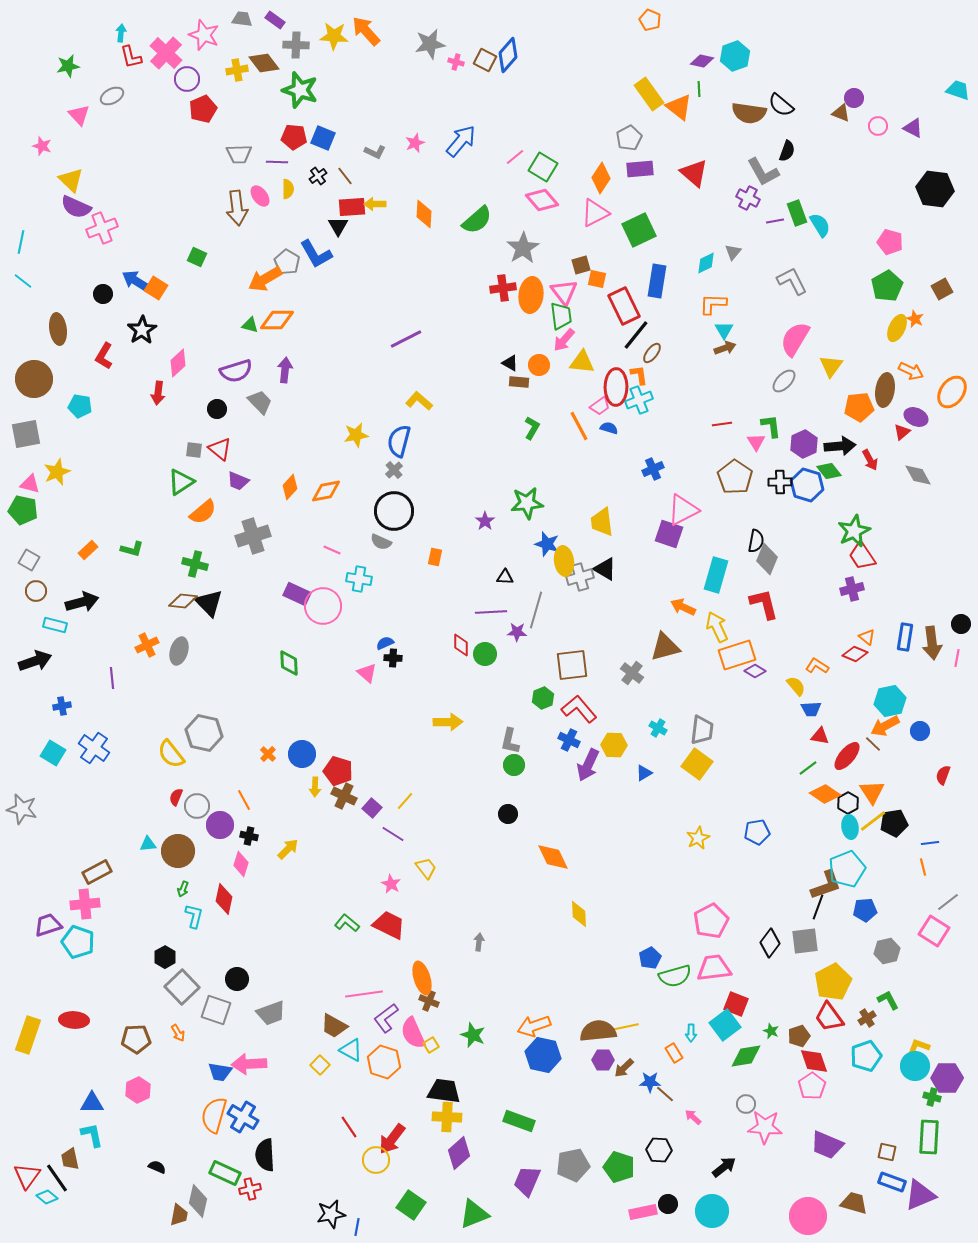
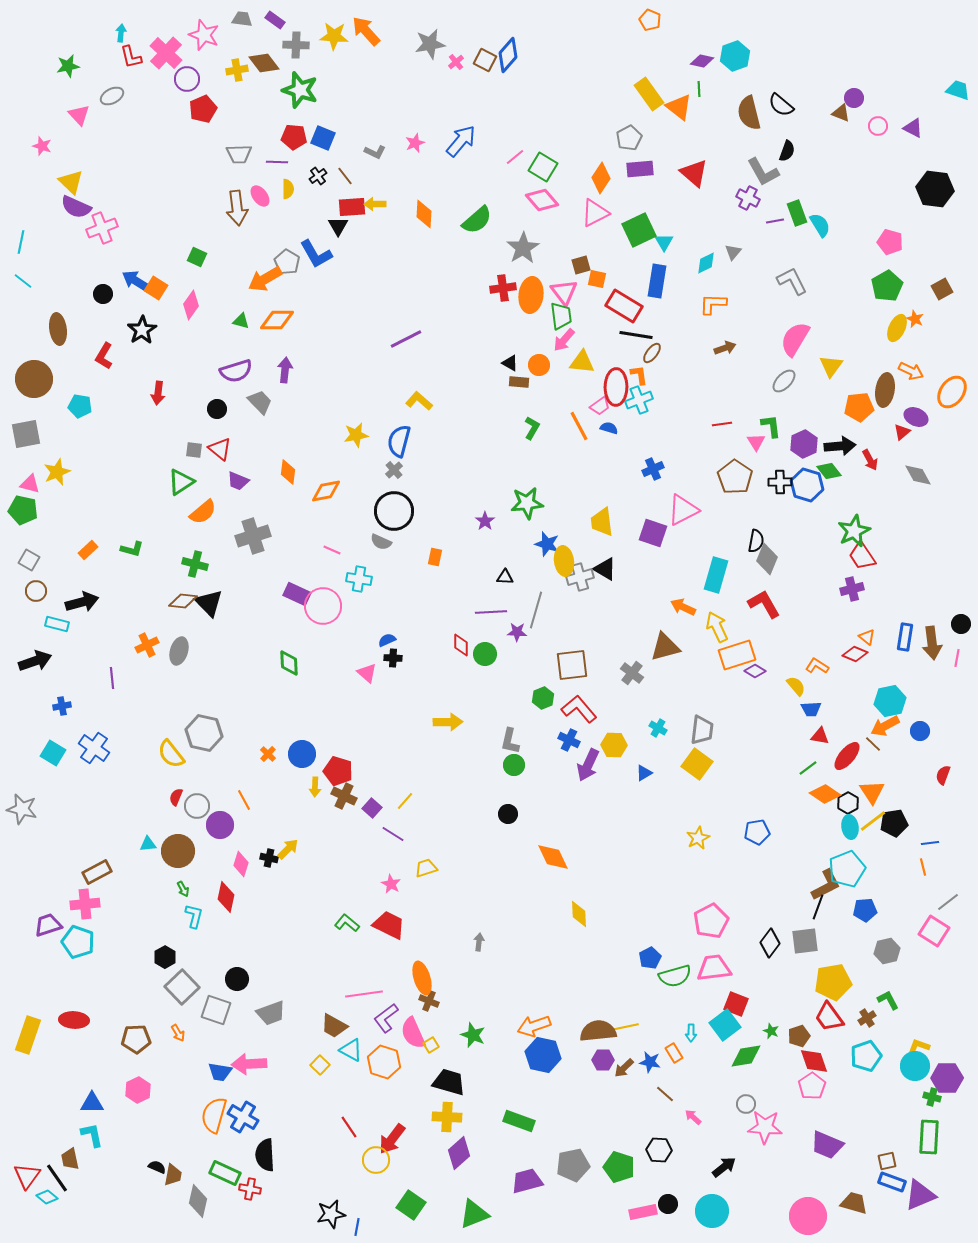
pink cross at (456, 62): rotated 35 degrees clockwise
brown semicircle at (749, 113): rotated 68 degrees clockwise
yellow triangle at (71, 180): moved 2 px down
red rectangle at (624, 306): rotated 33 degrees counterclockwise
green triangle at (250, 325): moved 9 px left, 4 px up
cyan triangle at (724, 330): moved 60 px left, 88 px up
black line at (636, 335): rotated 60 degrees clockwise
pink diamond at (178, 363): moved 13 px right, 58 px up; rotated 12 degrees counterclockwise
orange diamond at (290, 487): moved 2 px left, 15 px up; rotated 35 degrees counterclockwise
purple square at (669, 534): moved 16 px left, 1 px up
red L-shape at (764, 604): rotated 16 degrees counterclockwise
cyan rectangle at (55, 625): moved 2 px right, 1 px up
blue semicircle at (385, 643): moved 2 px right, 3 px up
black cross at (249, 836): moved 20 px right, 22 px down
yellow trapezoid at (426, 868): rotated 70 degrees counterclockwise
brown L-shape at (826, 885): rotated 8 degrees counterclockwise
green arrow at (183, 889): rotated 49 degrees counterclockwise
red diamond at (224, 899): moved 2 px right, 2 px up
yellow pentagon at (833, 982): rotated 18 degrees clockwise
blue star at (650, 1082): moved 20 px up; rotated 10 degrees clockwise
black trapezoid at (444, 1091): moved 5 px right, 9 px up; rotated 8 degrees clockwise
brown square at (887, 1152): moved 9 px down; rotated 24 degrees counterclockwise
purple trapezoid at (527, 1181): rotated 52 degrees clockwise
red cross at (250, 1189): rotated 25 degrees clockwise
brown trapezoid at (179, 1215): moved 6 px left, 40 px up
